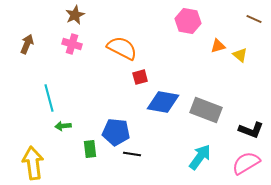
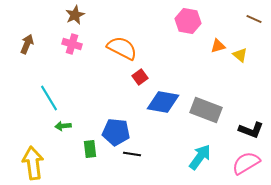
red square: rotated 21 degrees counterclockwise
cyan line: rotated 16 degrees counterclockwise
